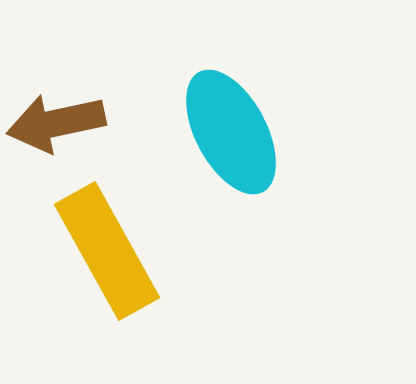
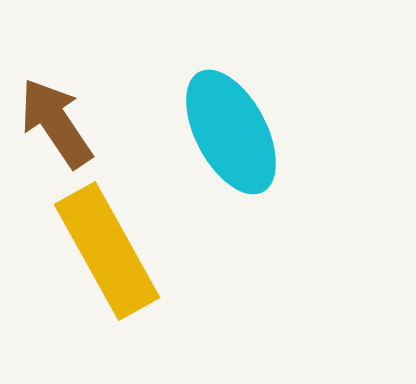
brown arrow: rotated 68 degrees clockwise
